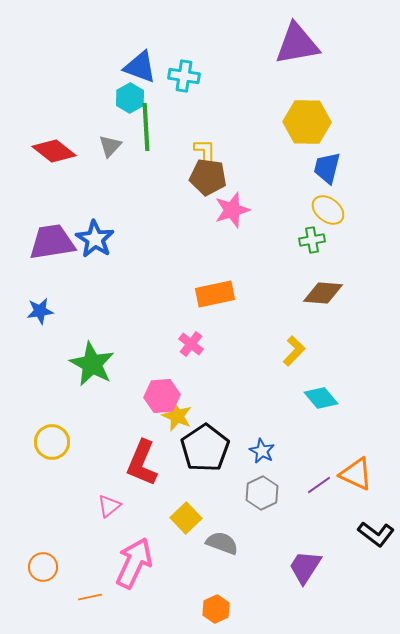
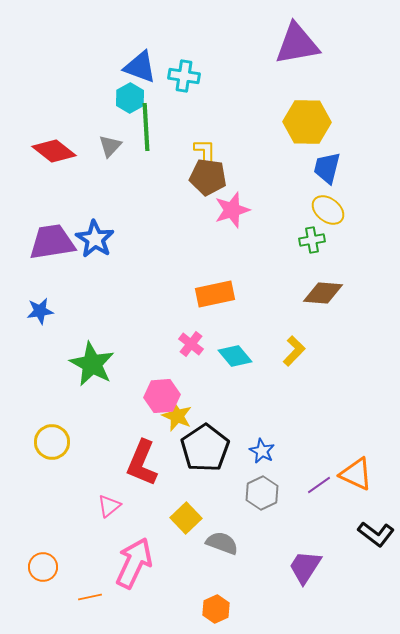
cyan diamond at (321, 398): moved 86 px left, 42 px up
